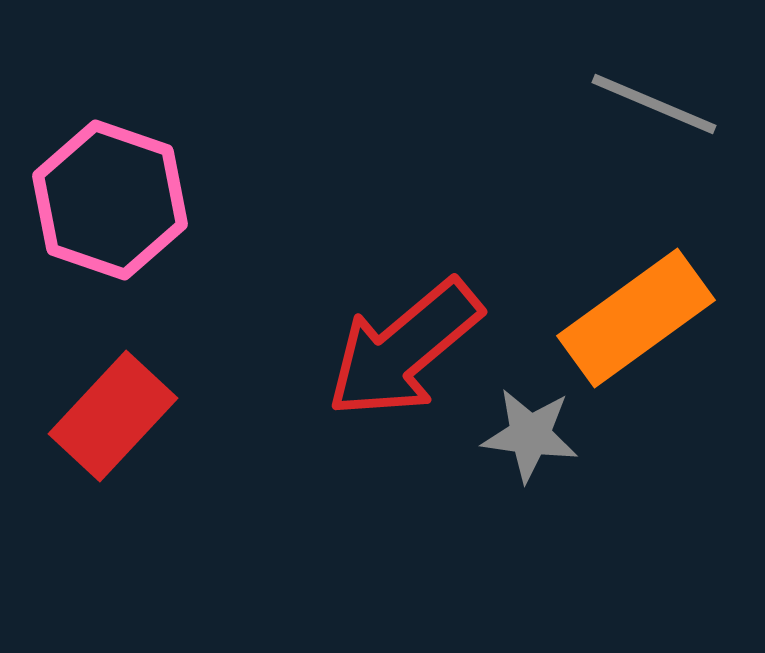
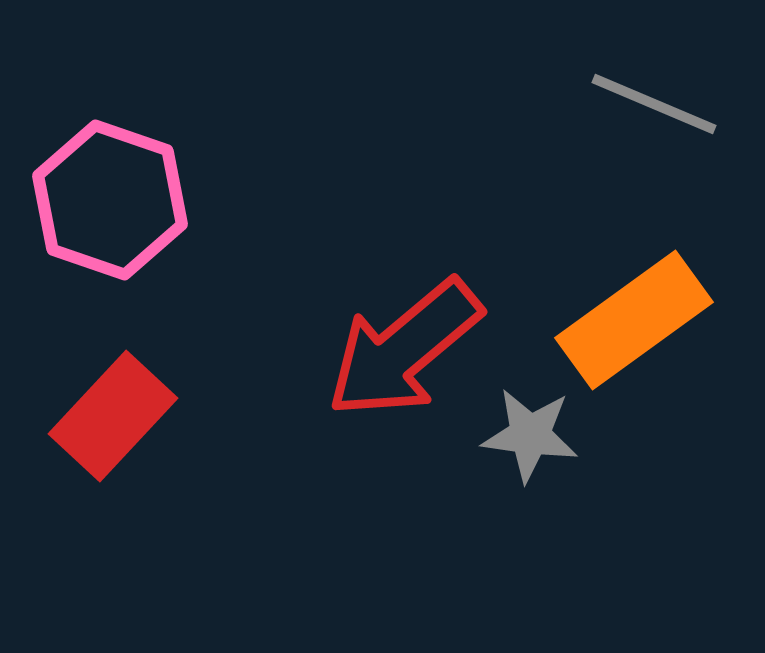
orange rectangle: moved 2 px left, 2 px down
